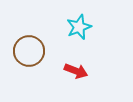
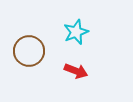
cyan star: moved 3 px left, 5 px down
